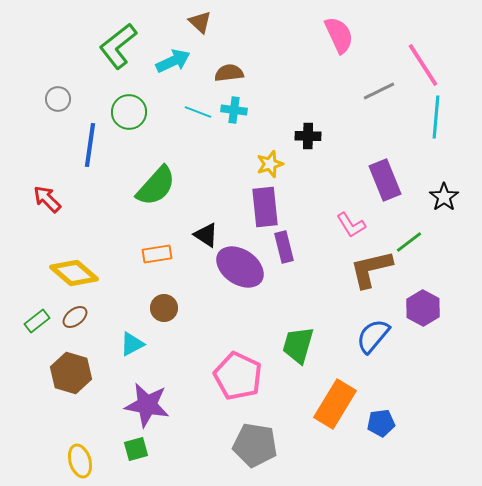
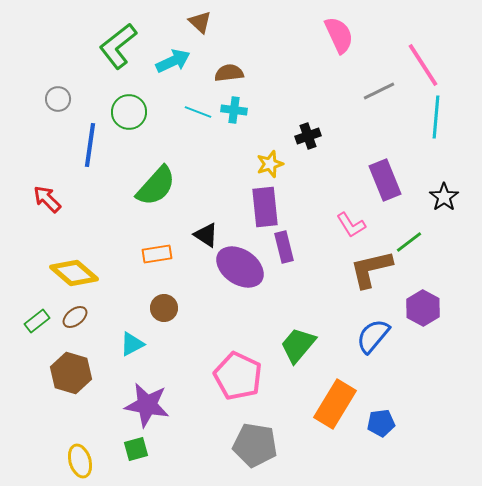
black cross at (308, 136): rotated 20 degrees counterclockwise
green trapezoid at (298, 345): rotated 24 degrees clockwise
